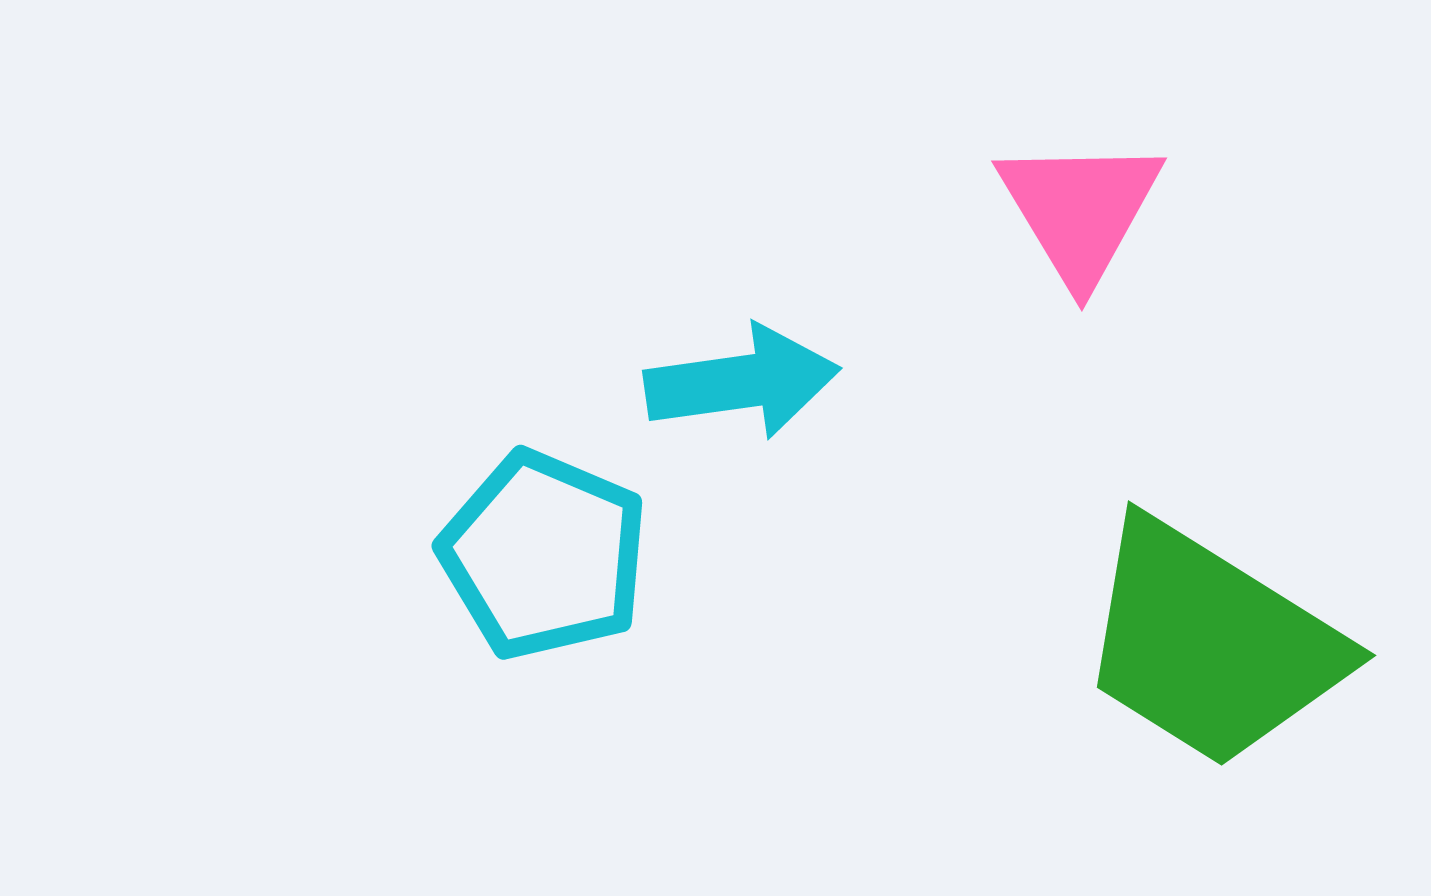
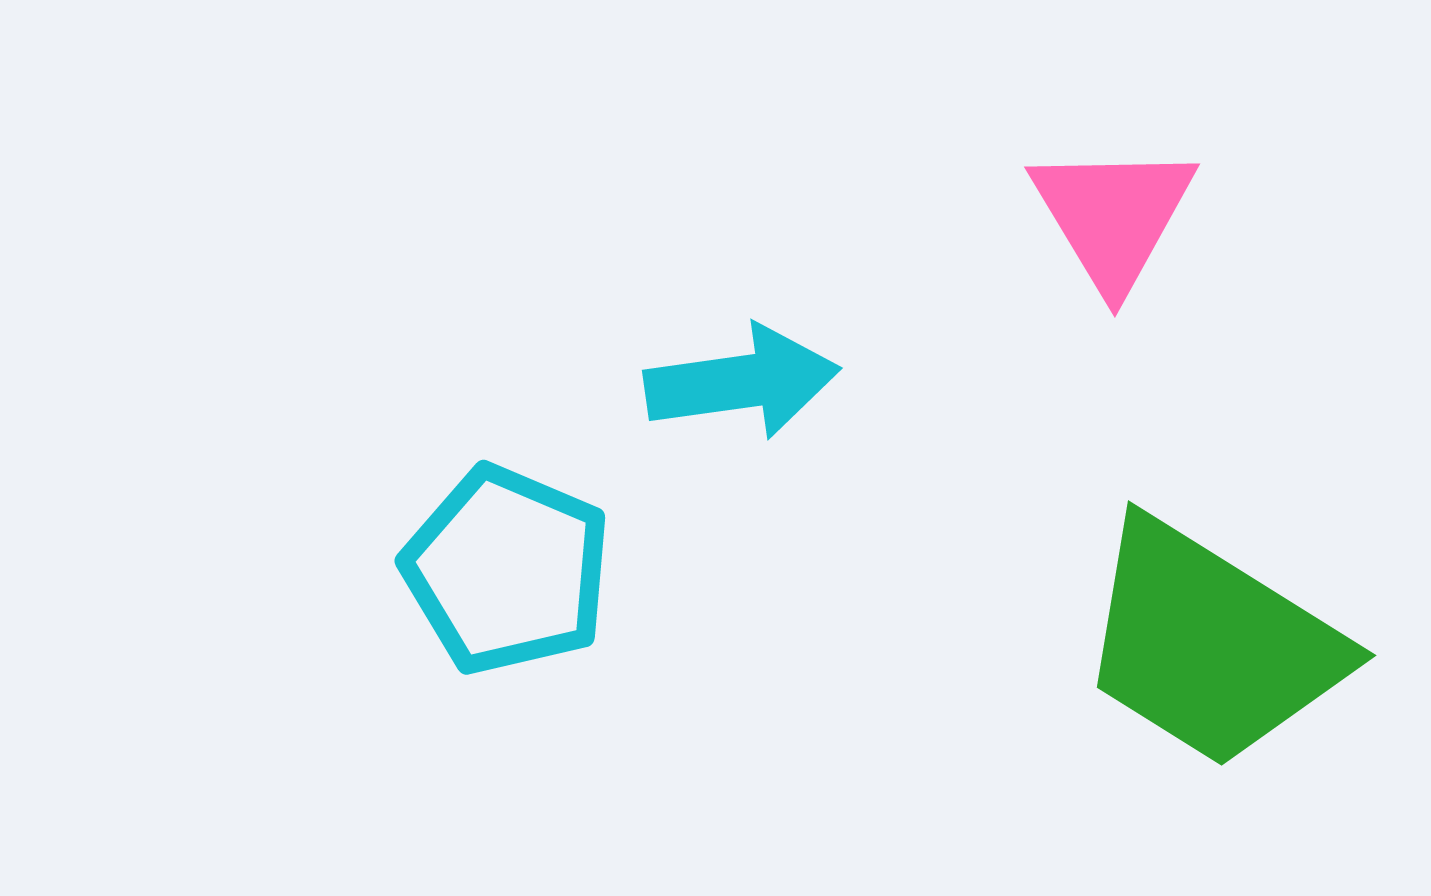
pink triangle: moved 33 px right, 6 px down
cyan pentagon: moved 37 px left, 15 px down
